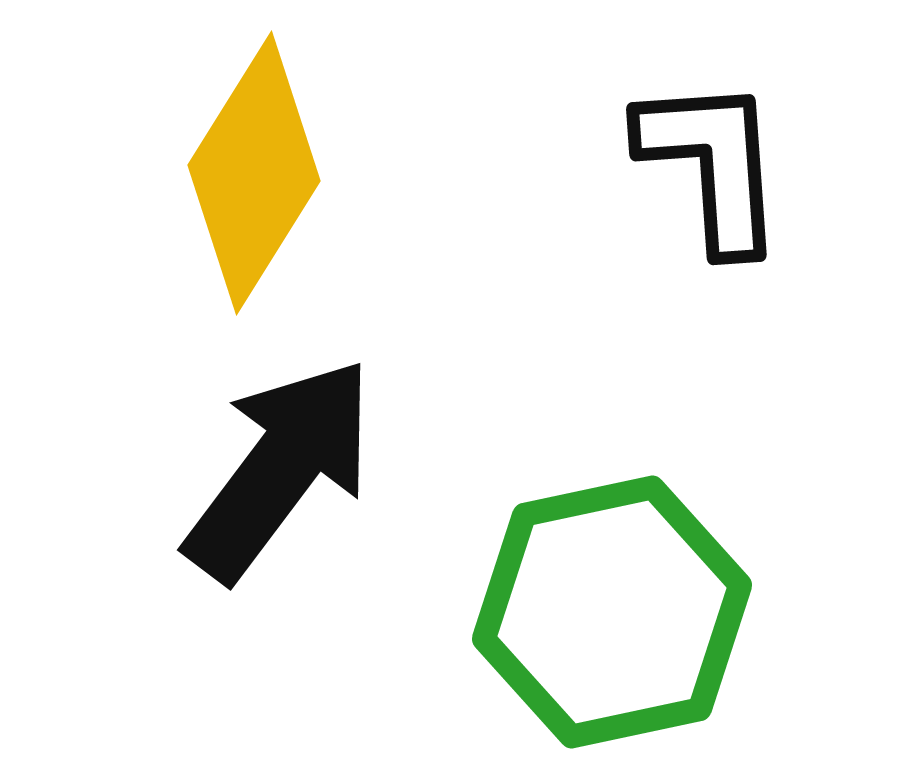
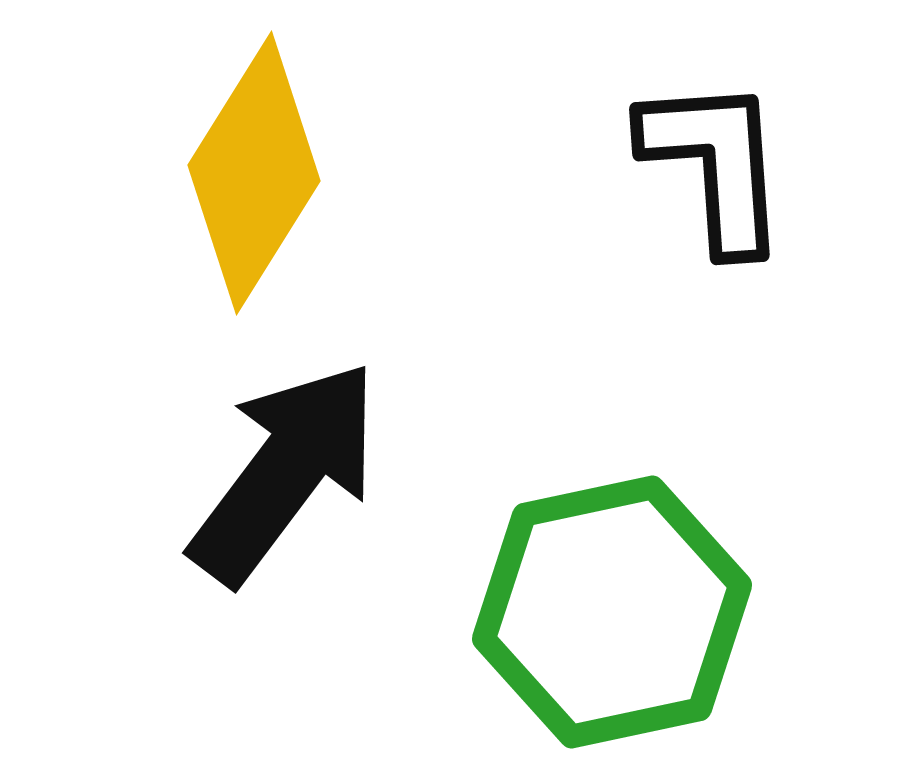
black L-shape: moved 3 px right
black arrow: moved 5 px right, 3 px down
